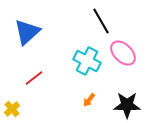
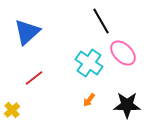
cyan cross: moved 2 px right, 2 px down; rotated 8 degrees clockwise
yellow cross: moved 1 px down
